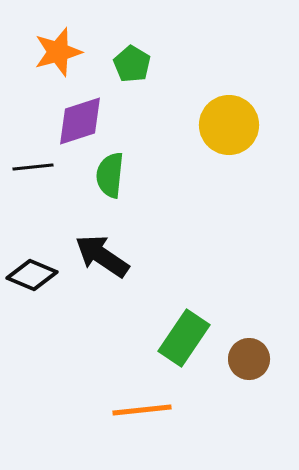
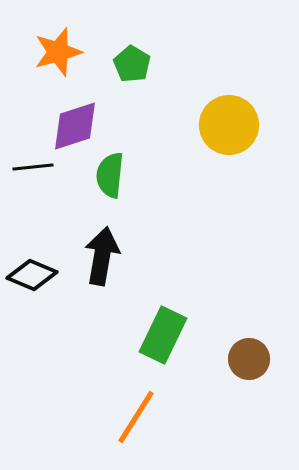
purple diamond: moved 5 px left, 5 px down
black arrow: rotated 66 degrees clockwise
green rectangle: moved 21 px left, 3 px up; rotated 8 degrees counterclockwise
orange line: moved 6 px left, 7 px down; rotated 52 degrees counterclockwise
